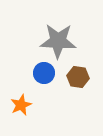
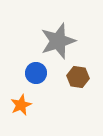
gray star: rotated 21 degrees counterclockwise
blue circle: moved 8 px left
